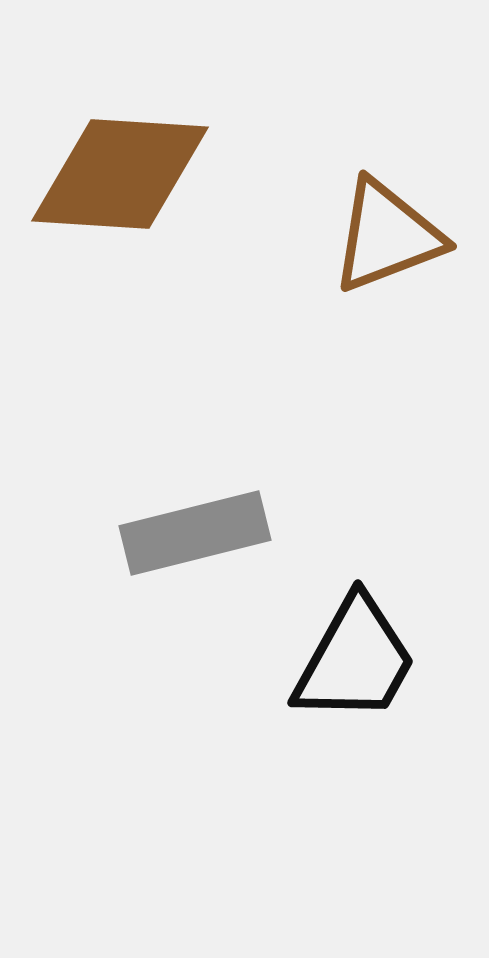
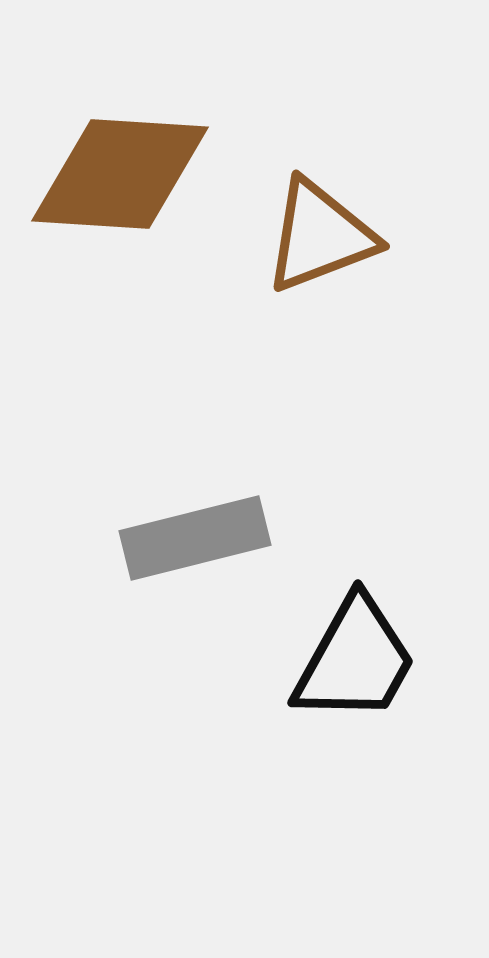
brown triangle: moved 67 px left
gray rectangle: moved 5 px down
